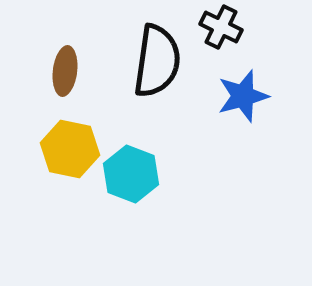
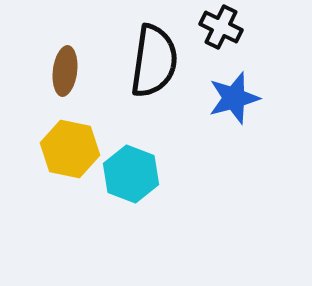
black semicircle: moved 3 px left
blue star: moved 9 px left, 2 px down
